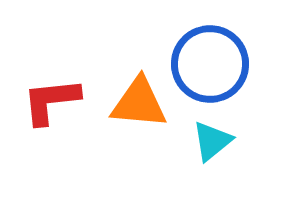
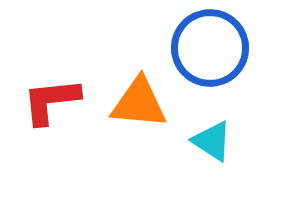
blue circle: moved 16 px up
cyan triangle: rotated 48 degrees counterclockwise
